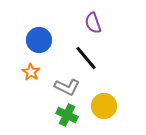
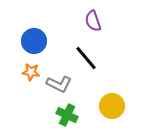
purple semicircle: moved 2 px up
blue circle: moved 5 px left, 1 px down
orange star: rotated 24 degrees counterclockwise
gray L-shape: moved 8 px left, 3 px up
yellow circle: moved 8 px right
